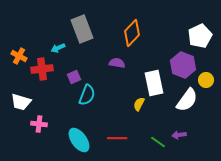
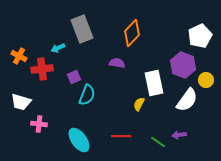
red line: moved 4 px right, 2 px up
